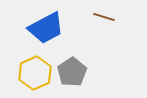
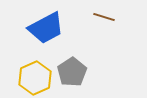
yellow hexagon: moved 5 px down
